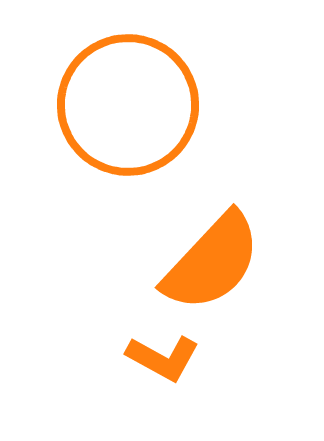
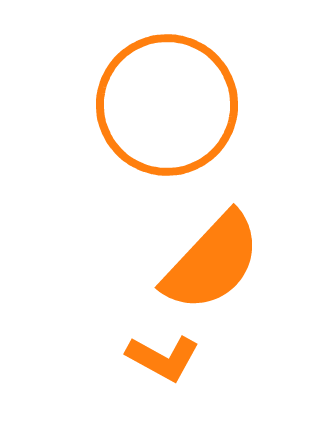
orange circle: moved 39 px right
